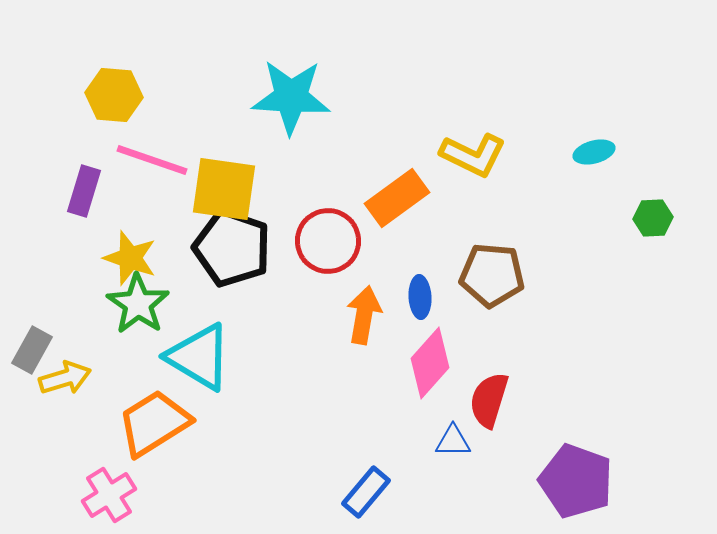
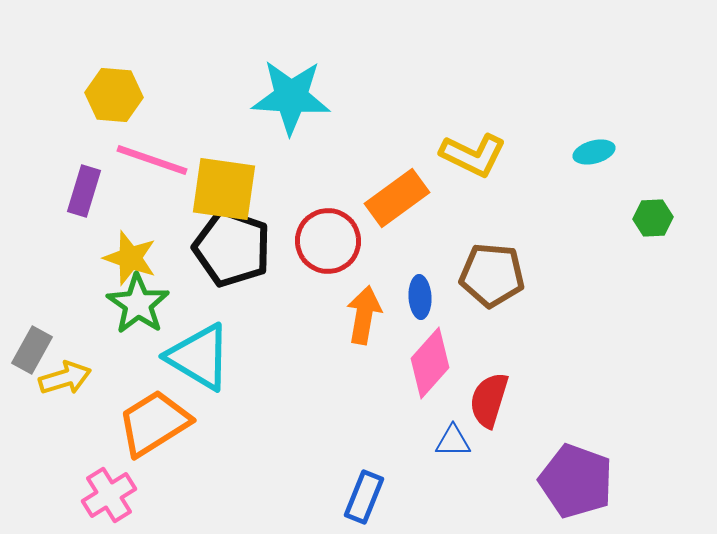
blue rectangle: moved 2 px left, 5 px down; rotated 18 degrees counterclockwise
